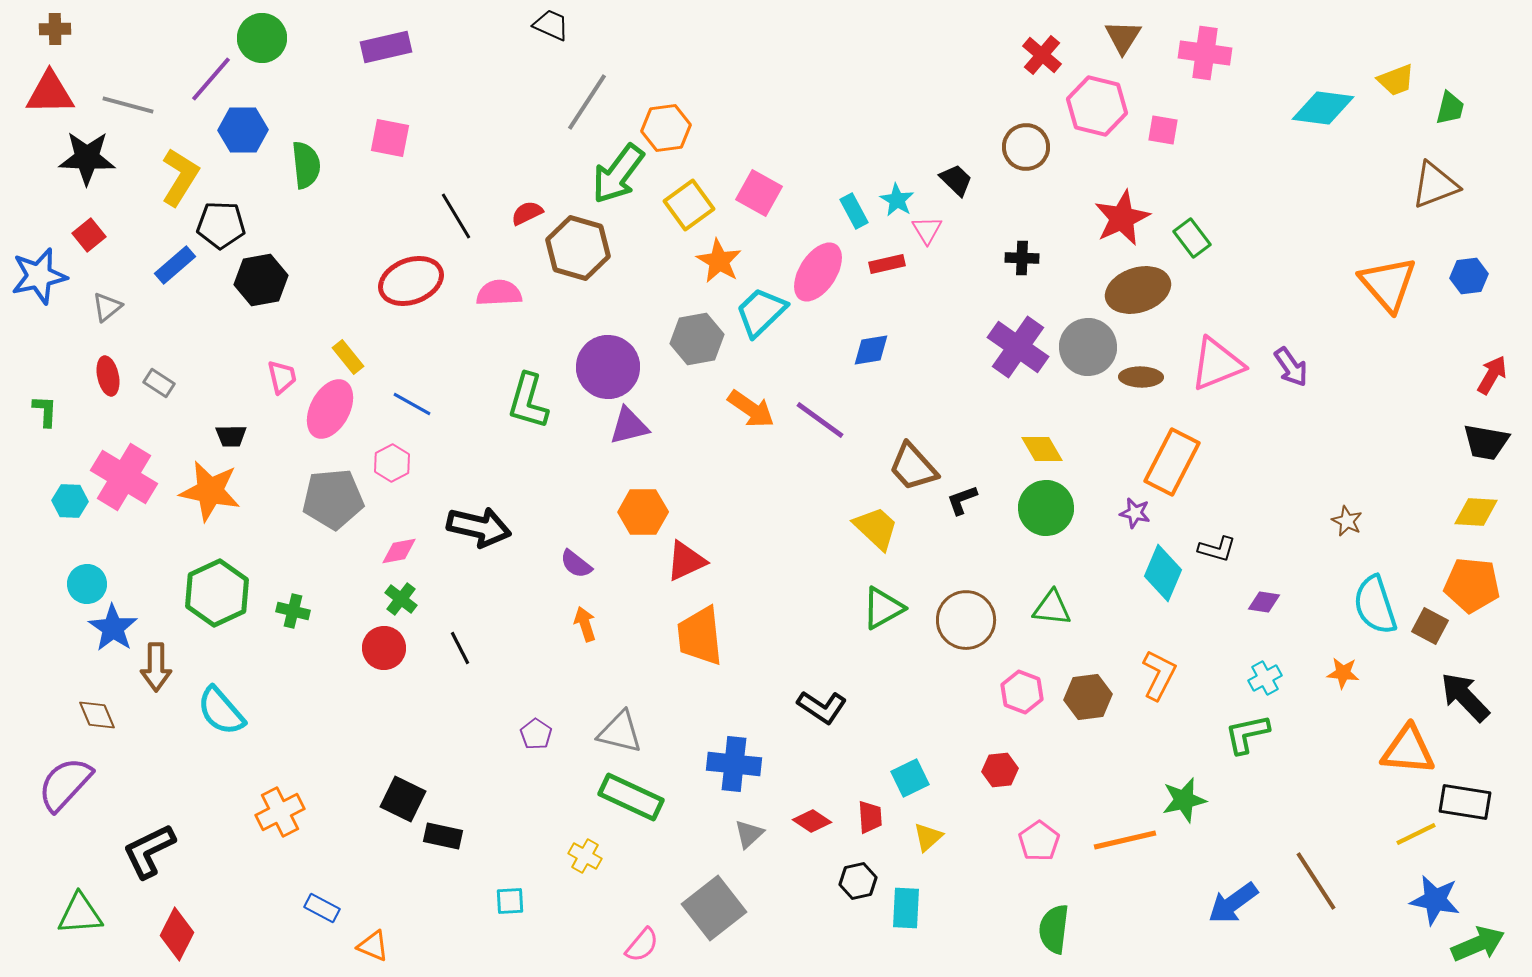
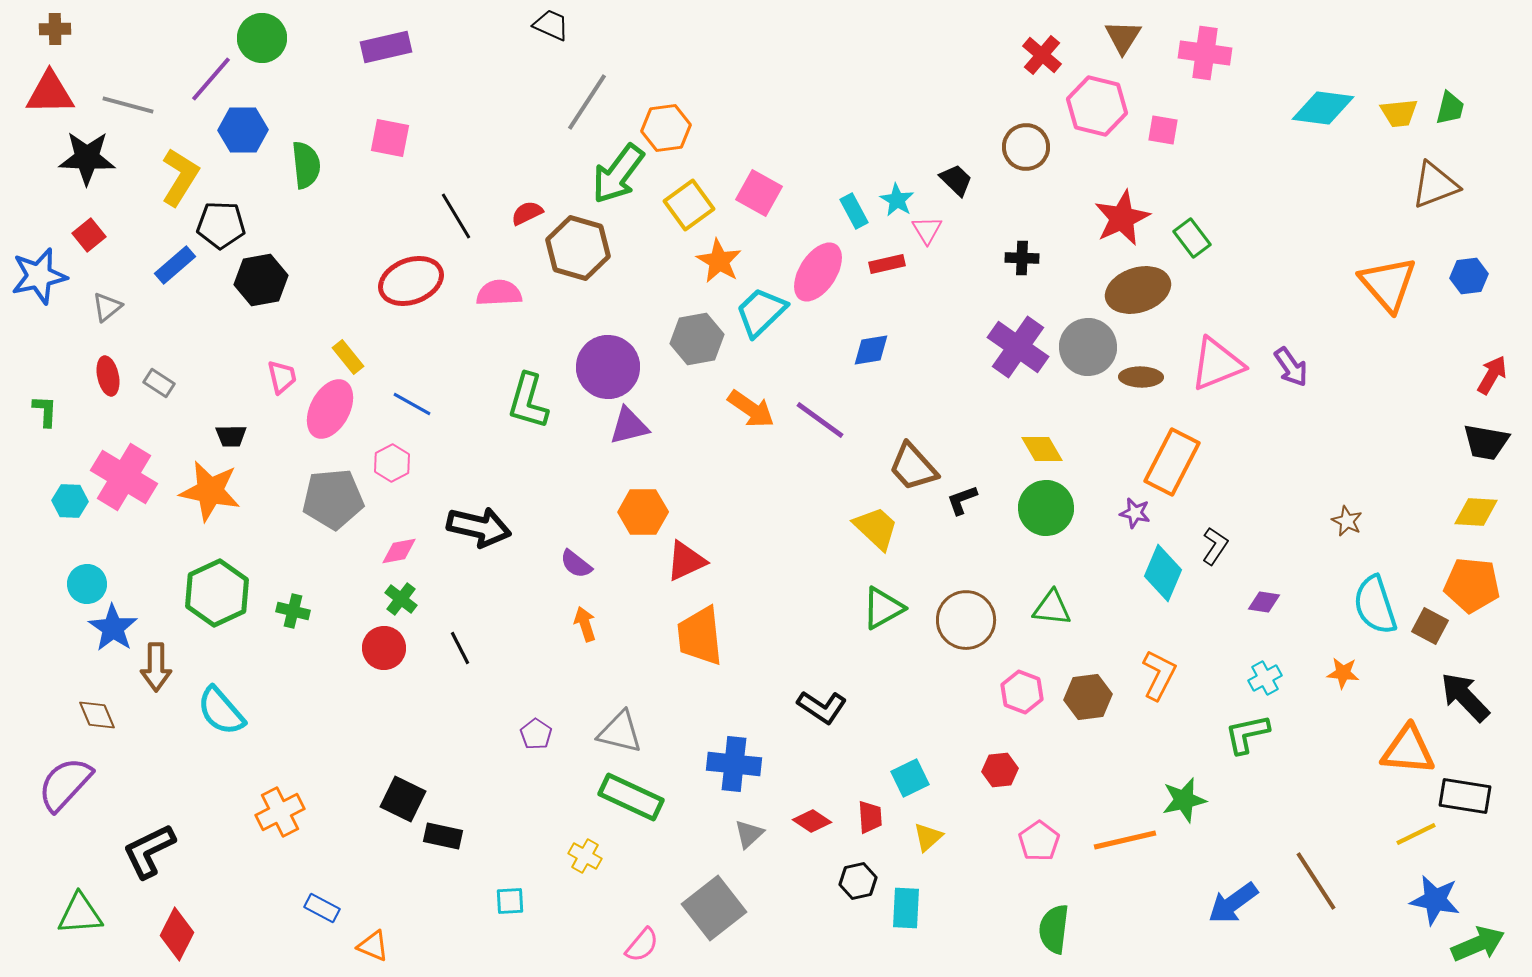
yellow trapezoid at (1396, 80): moved 3 px right, 33 px down; rotated 15 degrees clockwise
black L-shape at (1217, 549): moved 2 px left, 3 px up; rotated 72 degrees counterclockwise
black rectangle at (1465, 802): moved 6 px up
